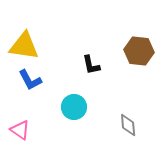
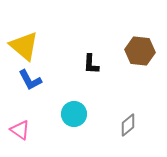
yellow triangle: rotated 32 degrees clockwise
brown hexagon: moved 1 px right
black L-shape: moved 1 px up; rotated 15 degrees clockwise
cyan circle: moved 7 px down
gray diamond: rotated 55 degrees clockwise
